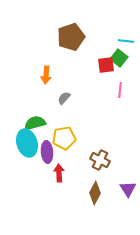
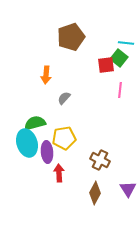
cyan line: moved 2 px down
